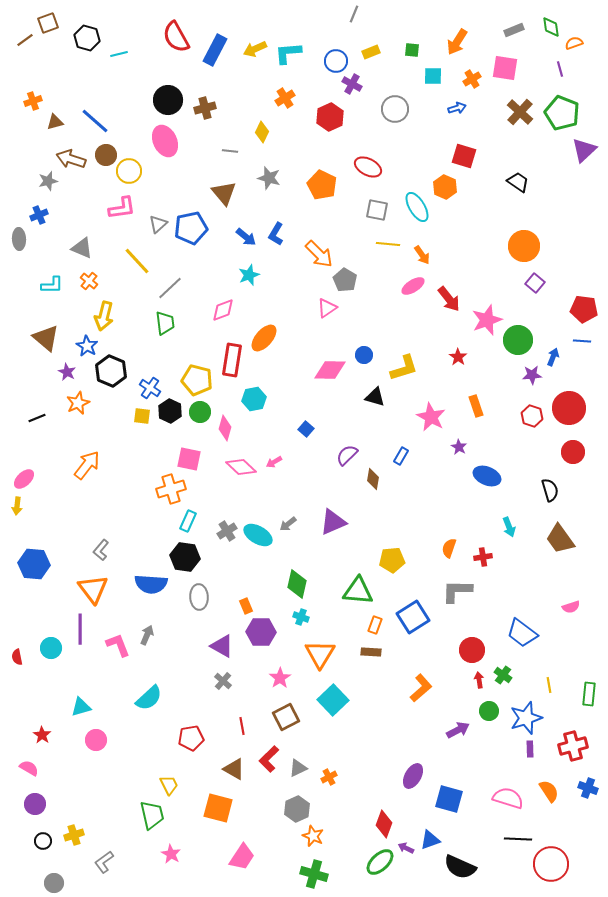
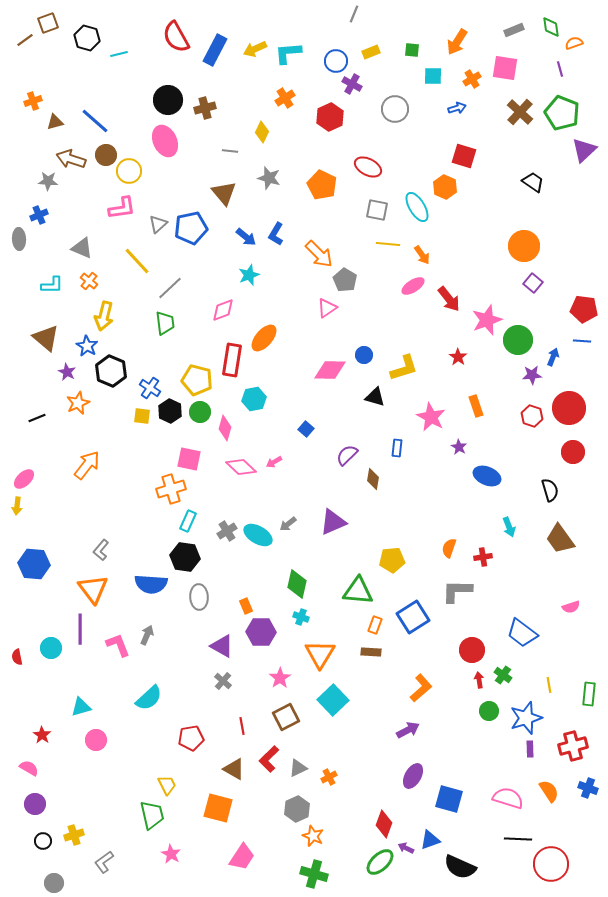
gray star at (48, 181): rotated 18 degrees clockwise
black trapezoid at (518, 182): moved 15 px right
purple square at (535, 283): moved 2 px left
blue rectangle at (401, 456): moved 4 px left, 8 px up; rotated 24 degrees counterclockwise
purple arrow at (458, 730): moved 50 px left
yellow trapezoid at (169, 785): moved 2 px left
